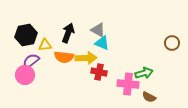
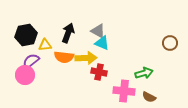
gray triangle: moved 1 px down
brown circle: moved 2 px left
pink cross: moved 4 px left, 7 px down
